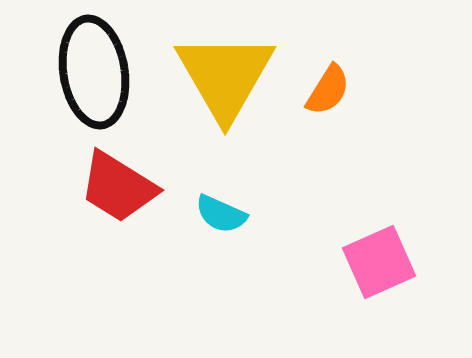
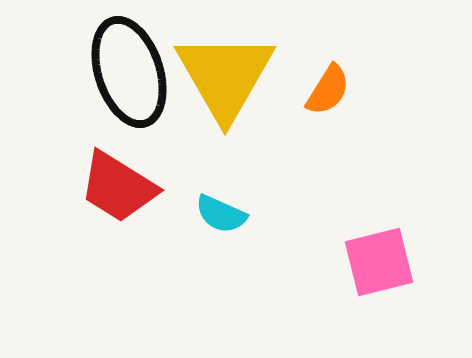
black ellipse: moved 35 px right; rotated 9 degrees counterclockwise
pink square: rotated 10 degrees clockwise
